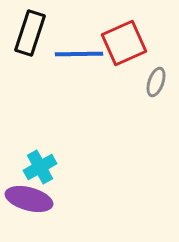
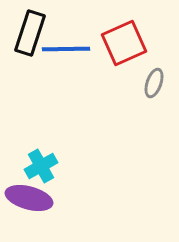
blue line: moved 13 px left, 5 px up
gray ellipse: moved 2 px left, 1 px down
cyan cross: moved 1 px right, 1 px up
purple ellipse: moved 1 px up
